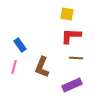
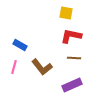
yellow square: moved 1 px left, 1 px up
red L-shape: rotated 10 degrees clockwise
blue rectangle: rotated 24 degrees counterclockwise
brown line: moved 2 px left
brown L-shape: rotated 60 degrees counterclockwise
